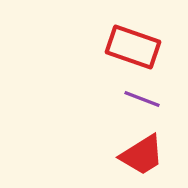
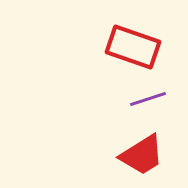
purple line: moved 6 px right; rotated 39 degrees counterclockwise
